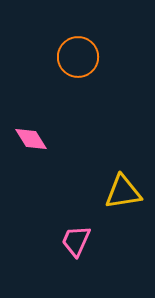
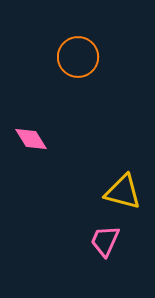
yellow triangle: rotated 24 degrees clockwise
pink trapezoid: moved 29 px right
